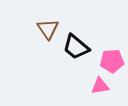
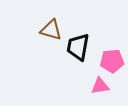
brown triangle: moved 3 px right, 1 px down; rotated 40 degrees counterclockwise
black trapezoid: moved 2 px right; rotated 60 degrees clockwise
